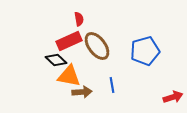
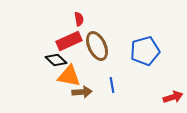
brown ellipse: rotated 12 degrees clockwise
